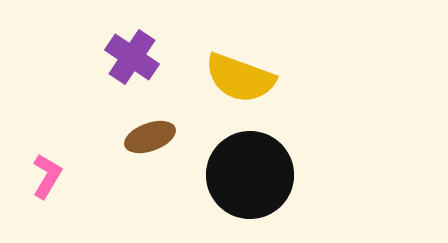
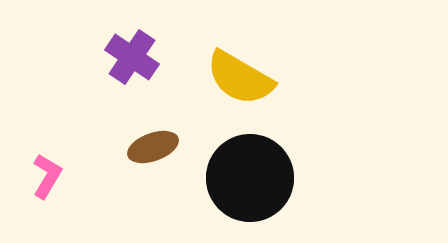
yellow semicircle: rotated 10 degrees clockwise
brown ellipse: moved 3 px right, 10 px down
black circle: moved 3 px down
